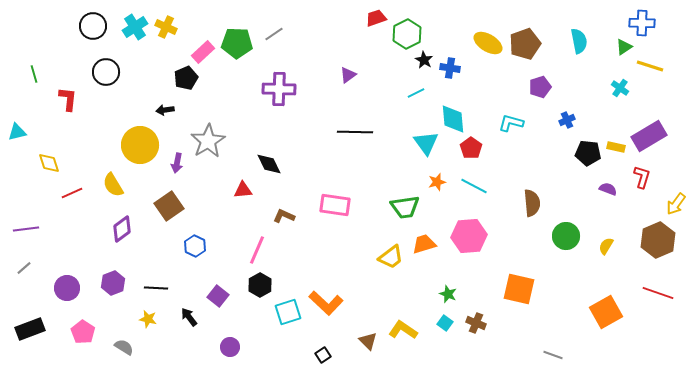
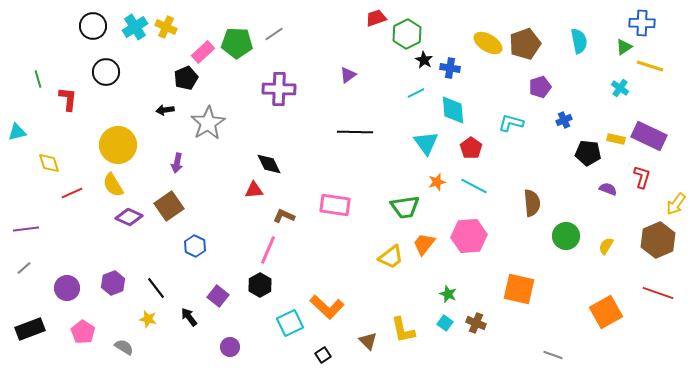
green line at (34, 74): moved 4 px right, 5 px down
cyan diamond at (453, 119): moved 9 px up
blue cross at (567, 120): moved 3 px left
purple rectangle at (649, 136): rotated 56 degrees clockwise
gray star at (208, 141): moved 18 px up
yellow circle at (140, 145): moved 22 px left
yellow rectangle at (616, 147): moved 8 px up
red triangle at (243, 190): moved 11 px right
purple diamond at (122, 229): moved 7 px right, 12 px up; rotated 60 degrees clockwise
orange trapezoid at (424, 244): rotated 35 degrees counterclockwise
pink line at (257, 250): moved 11 px right
black line at (156, 288): rotated 50 degrees clockwise
orange L-shape at (326, 303): moved 1 px right, 4 px down
cyan square at (288, 312): moved 2 px right, 11 px down; rotated 8 degrees counterclockwise
yellow L-shape at (403, 330): rotated 136 degrees counterclockwise
